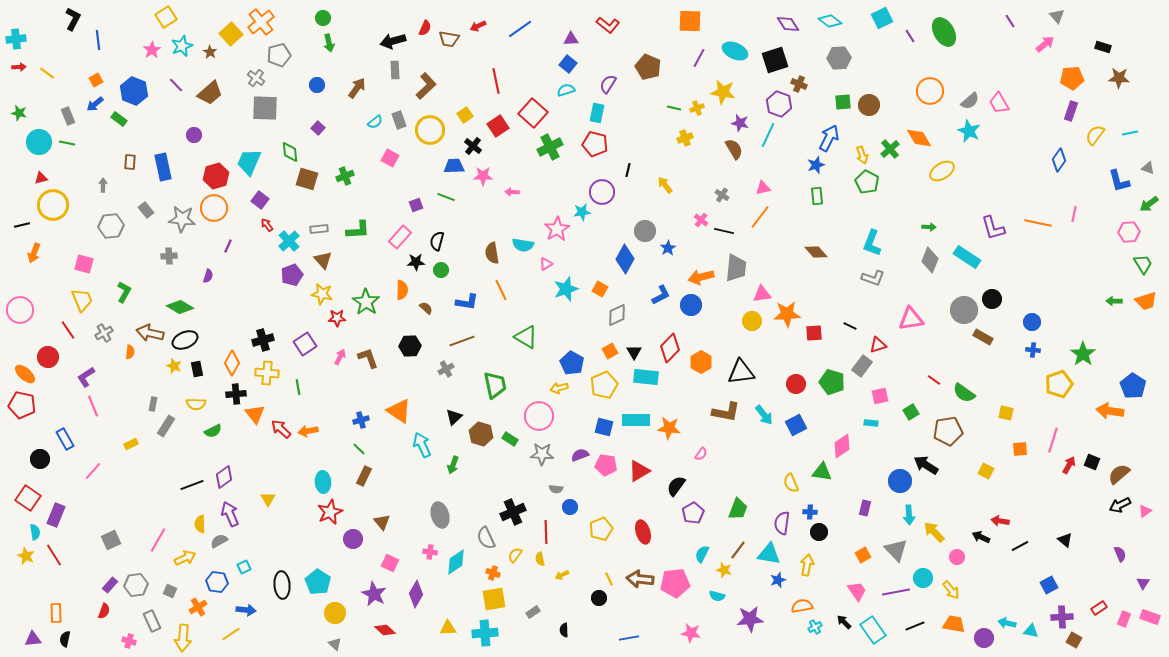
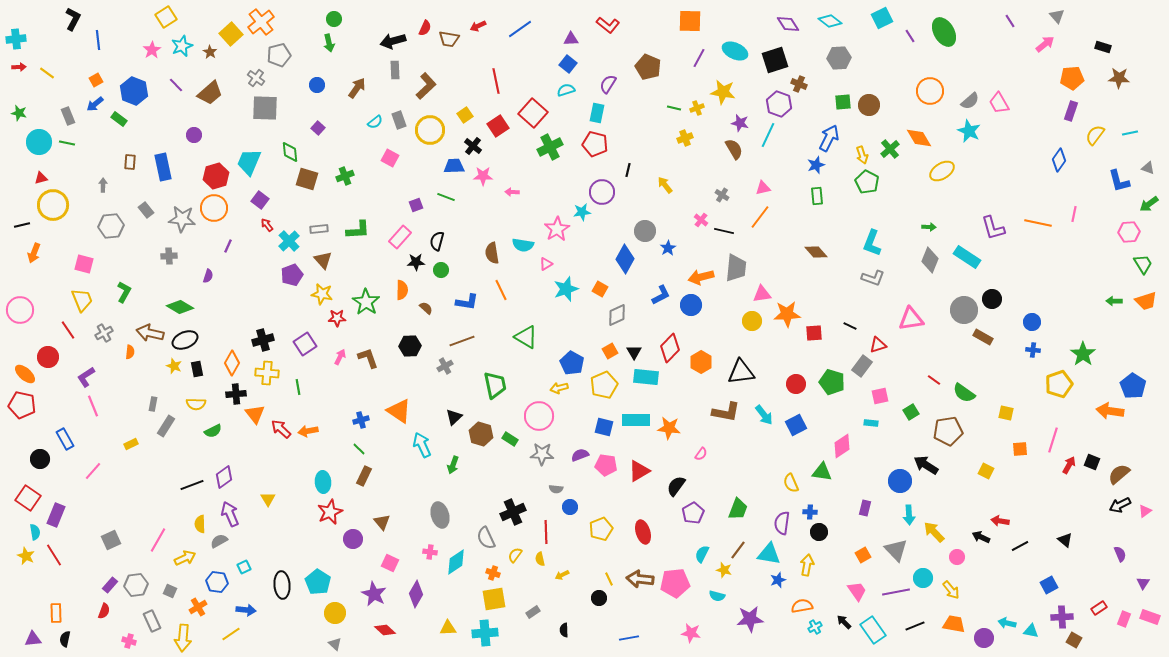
green circle at (323, 18): moved 11 px right, 1 px down
gray cross at (446, 369): moved 1 px left, 3 px up
